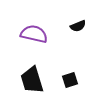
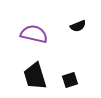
black trapezoid: moved 3 px right, 4 px up
